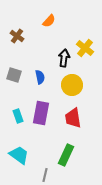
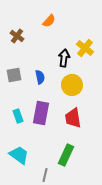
gray square: rotated 28 degrees counterclockwise
